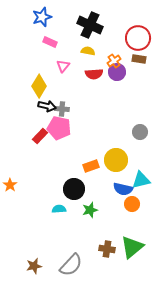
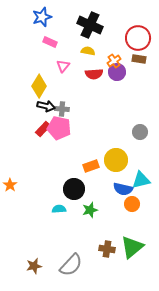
black arrow: moved 1 px left
red rectangle: moved 3 px right, 7 px up
